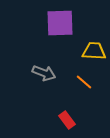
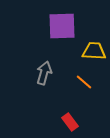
purple square: moved 2 px right, 3 px down
gray arrow: rotated 95 degrees counterclockwise
red rectangle: moved 3 px right, 2 px down
